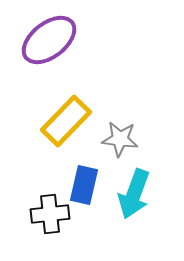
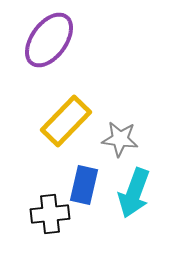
purple ellipse: rotated 16 degrees counterclockwise
cyan arrow: moved 1 px up
